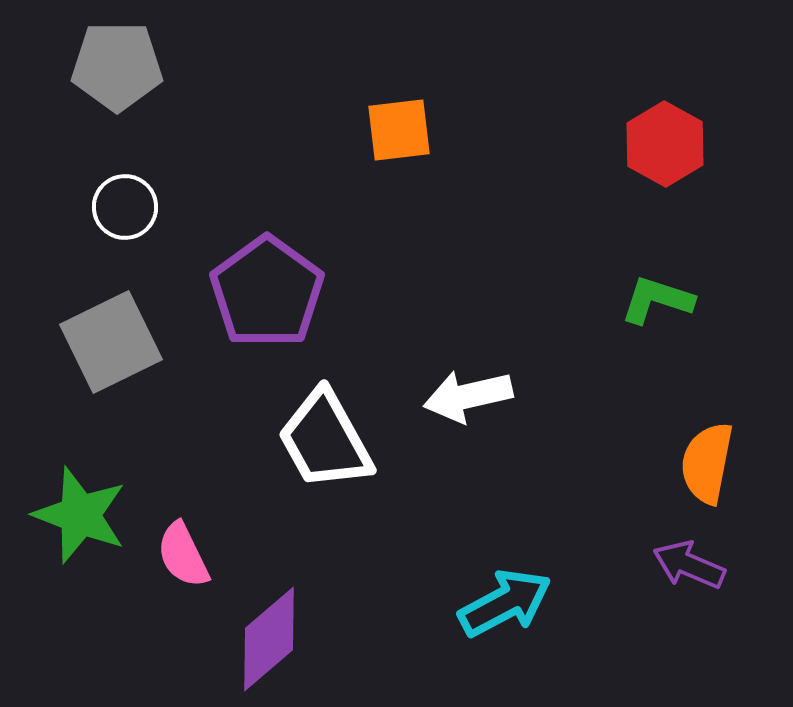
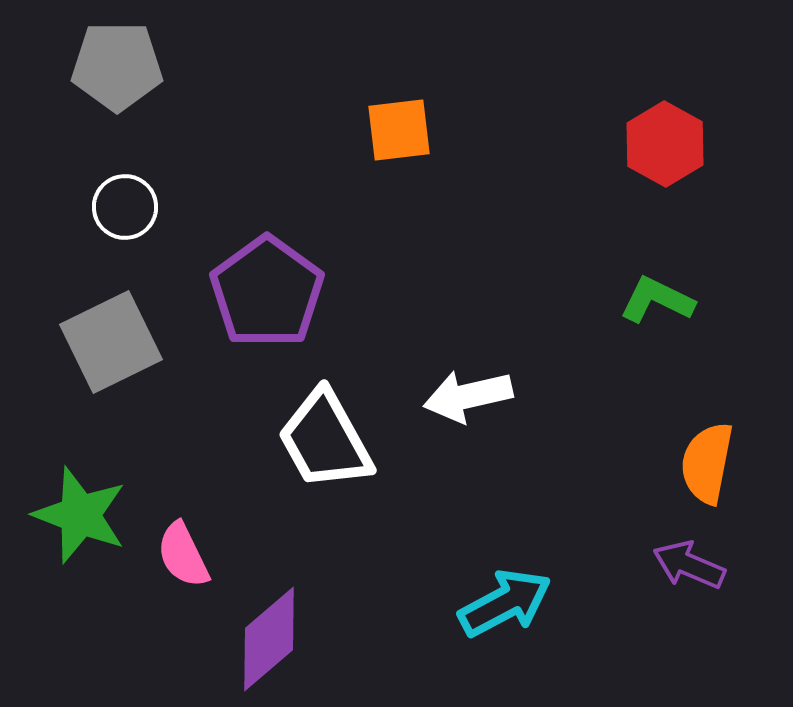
green L-shape: rotated 8 degrees clockwise
